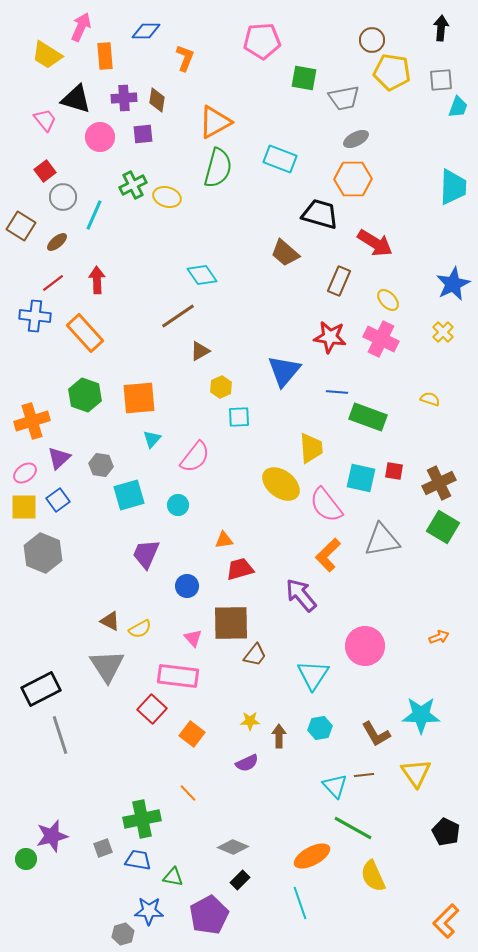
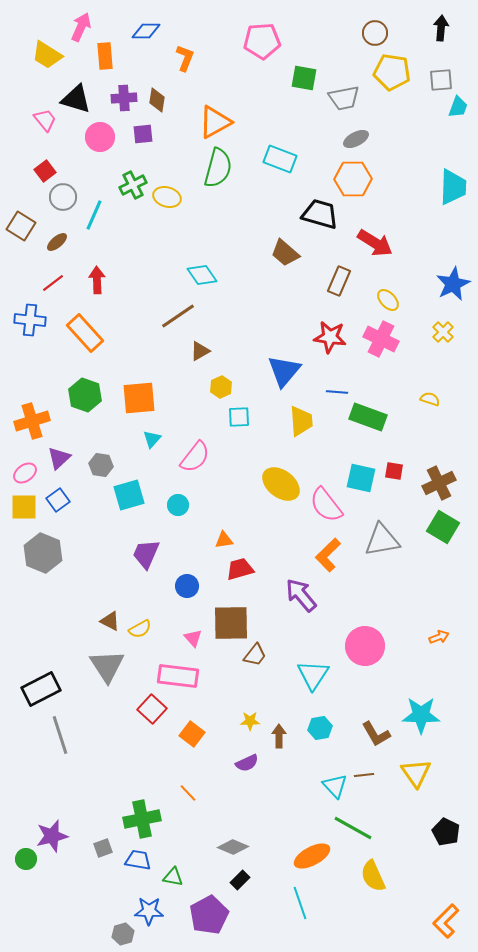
brown circle at (372, 40): moved 3 px right, 7 px up
blue cross at (35, 316): moved 5 px left, 4 px down
yellow trapezoid at (311, 448): moved 10 px left, 27 px up
